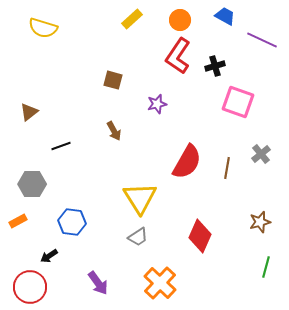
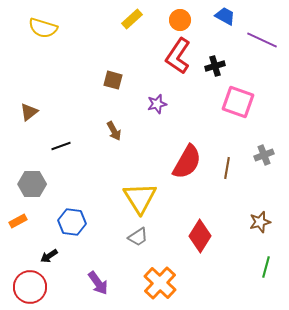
gray cross: moved 3 px right, 1 px down; rotated 18 degrees clockwise
red diamond: rotated 8 degrees clockwise
